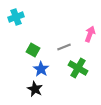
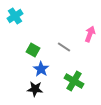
cyan cross: moved 1 px left, 1 px up; rotated 14 degrees counterclockwise
gray line: rotated 56 degrees clockwise
green cross: moved 4 px left, 13 px down
black star: rotated 21 degrees counterclockwise
